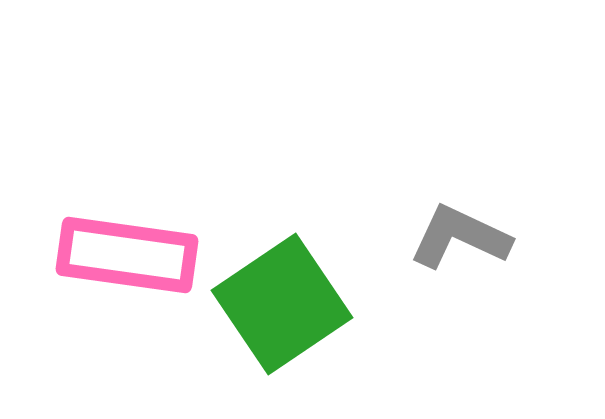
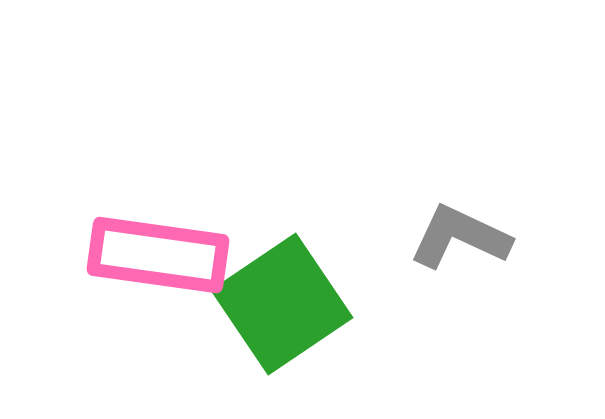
pink rectangle: moved 31 px right
